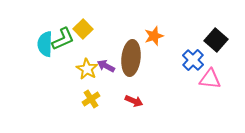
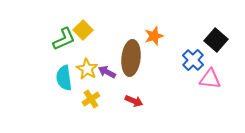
yellow square: moved 1 px down
green L-shape: moved 1 px right
cyan semicircle: moved 19 px right, 34 px down; rotated 10 degrees counterclockwise
purple arrow: moved 1 px right, 6 px down
